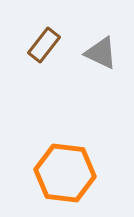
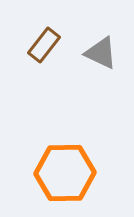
orange hexagon: rotated 8 degrees counterclockwise
